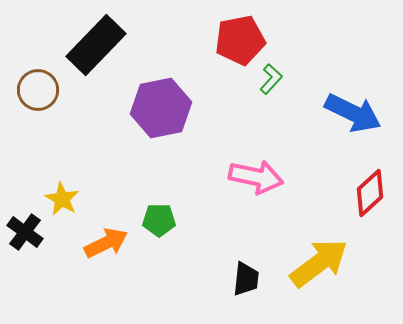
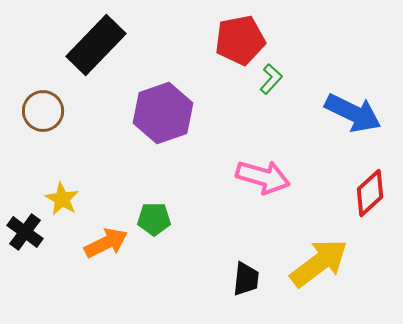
brown circle: moved 5 px right, 21 px down
purple hexagon: moved 2 px right, 5 px down; rotated 8 degrees counterclockwise
pink arrow: moved 7 px right; rotated 4 degrees clockwise
green pentagon: moved 5 px left, 1 px up
